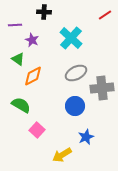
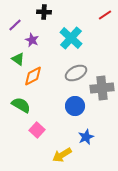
purple line: rotated 40 degrees counterclockwise
